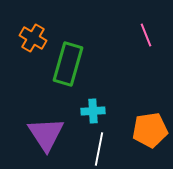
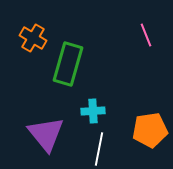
purple triangle: rotated 6 degrees counterclockwise
